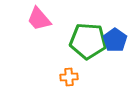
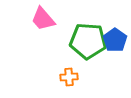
pink trapezoid: moved 4 px right
